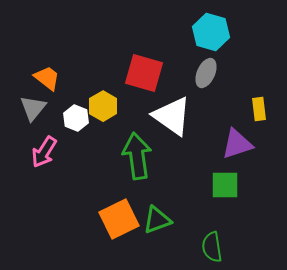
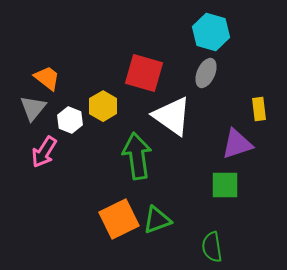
white hexagon: moved 6 px left, 2 px down
